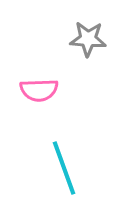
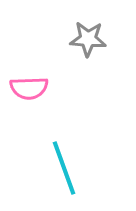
pink semicircle: moved 10 px left, 2 px up
